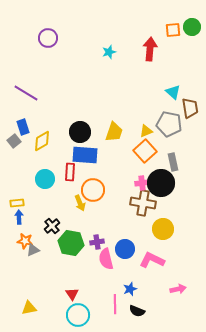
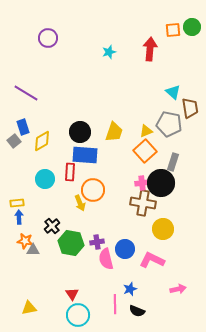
gray rectangle at (173, 162): rotated 30 degrees clockwise
gray triangle at (33, 250): rotated 24 degrees clockwise
